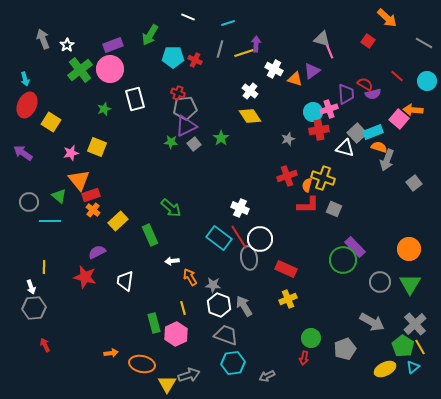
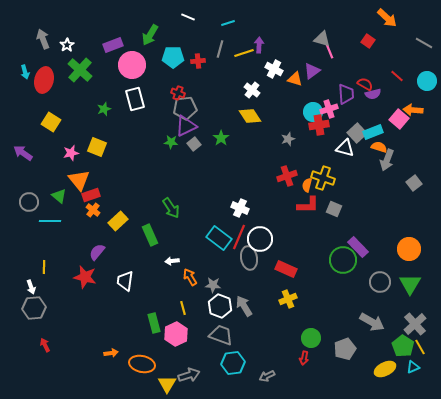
purple arrow at (256, 44): moved 3 px right, 1 px down
red cross at (195, 60): moved 3 px right, 1 px down; rotated 32 degrees counterclockwise
pink circle at (110, 69): moved 22 px right, 4 px up
green cross at (80, 70): rotated 10 degrees counterclockwise
cyan arrow at (25, 79): moved 7 px up
white cross at (250, 91): moved 2 px right, 1 px up
red ellipse at (27, 105): moved 17 px right, 25 px up; rotated 10 degrees counterclockwise
red cross at (319, 130): moved 5 px up
green arrow at (171, 208): rotated 15 degrees clockwise
red line at (239, 237): rotated 55 degrees clockwise
purple rectangle at (355, 247): moved 3 px right
purple semicircle at (97, 252): rotated 24 degrees counterclockwise
white hexagon at (219, 305): moved 1 px right, 1 px down
gray trapezoid at (226, 335): moved 5 px left
cyan triangle at (413, 367): rotated 16 degrees clockwise
